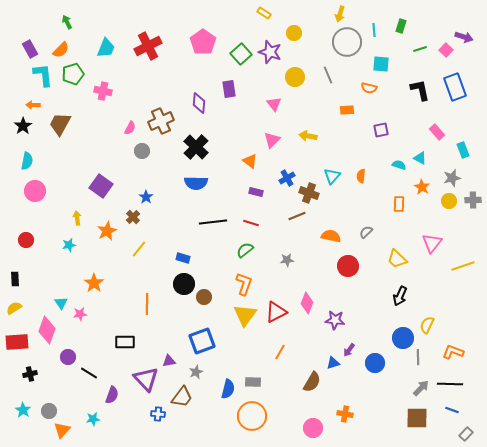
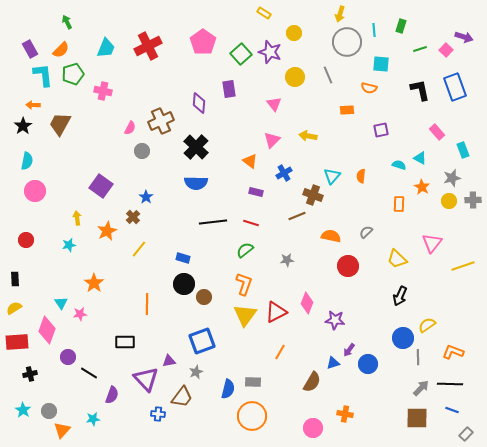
blue cross at (287, 178): moved 3 px left, 5 px up
brown cross at (309, 193): moved 4 px right, 2 px down
yellow semicircle at (427, 325): rotated 30 degrees clockwise
blue circle at (375, 363): moved 7 px left, 1 px down
